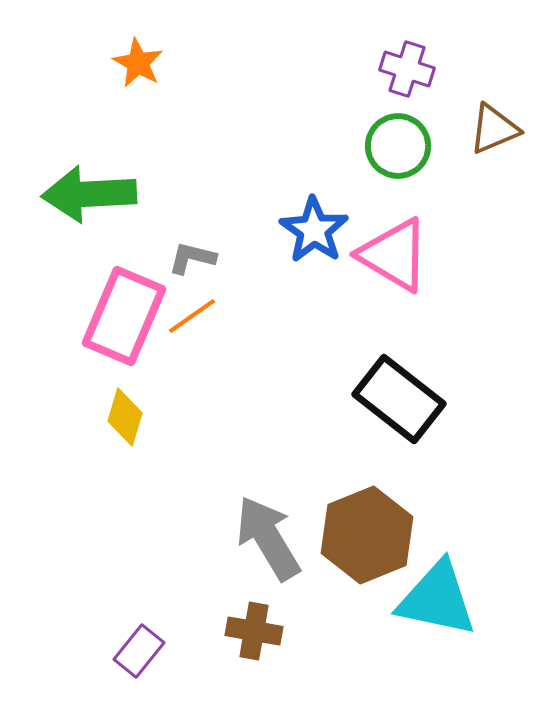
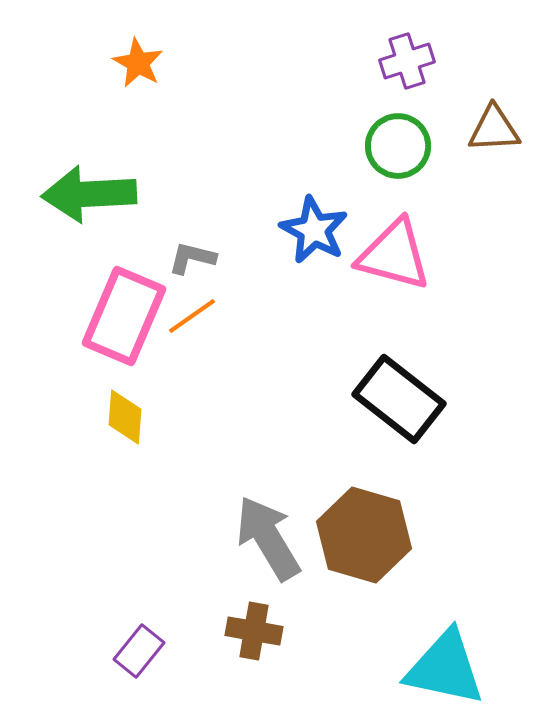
purple cross: moved 8 px up; rotated 36 degrees counterclockwise
brown triangle: rotated 20 degrees clockwise
blue star: rotated 6 degrees counterclockwise
pink triangle: rotated 16 degrees counterclockwise
yellow diamond: rotated 12 degrees counterclockwise
brown hexagon: moved 3 px left; rotated 22 degrees counterclockwise
cyan triangle: moved 8 px right, 69 px down
